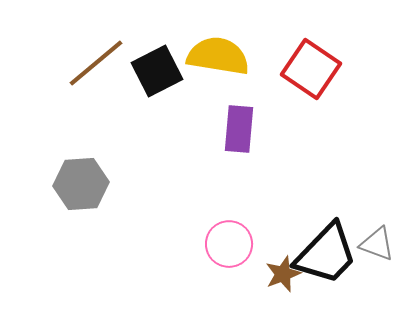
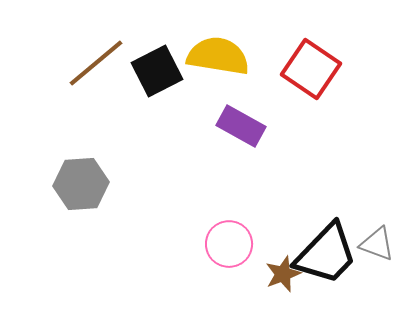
purple rectangle: moved 2 px right, 3 px up; rotated 66 degrees counterclockwise
